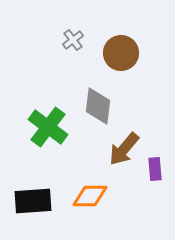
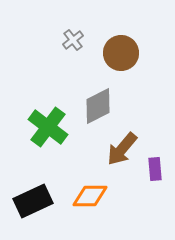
gray diamond: rotated 57 degrees clockwise
brown arrow: moved 2 px left
black rectangle: rotated 21 degrees counterclockwise
